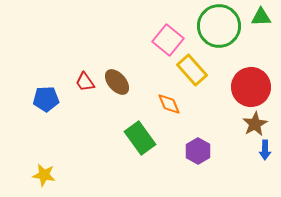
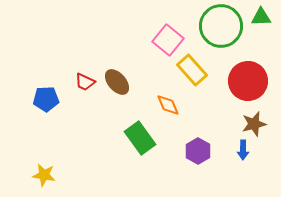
green circle: moved 2 px right
red trapezoid: rotated 30 degrees counterclockwise
red circle: moved 3 px left, 6 px up
orange diamond: moved 1 px left, 1 px down
brown star: moved 1 px left; rotated 15 degrees clockwise
blue arrow: moved 22 px left
